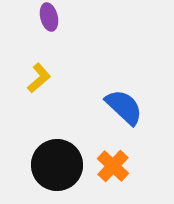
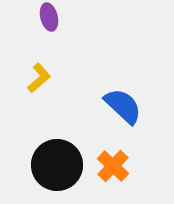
blue semicircle: moved 1 px left, 1 px up
